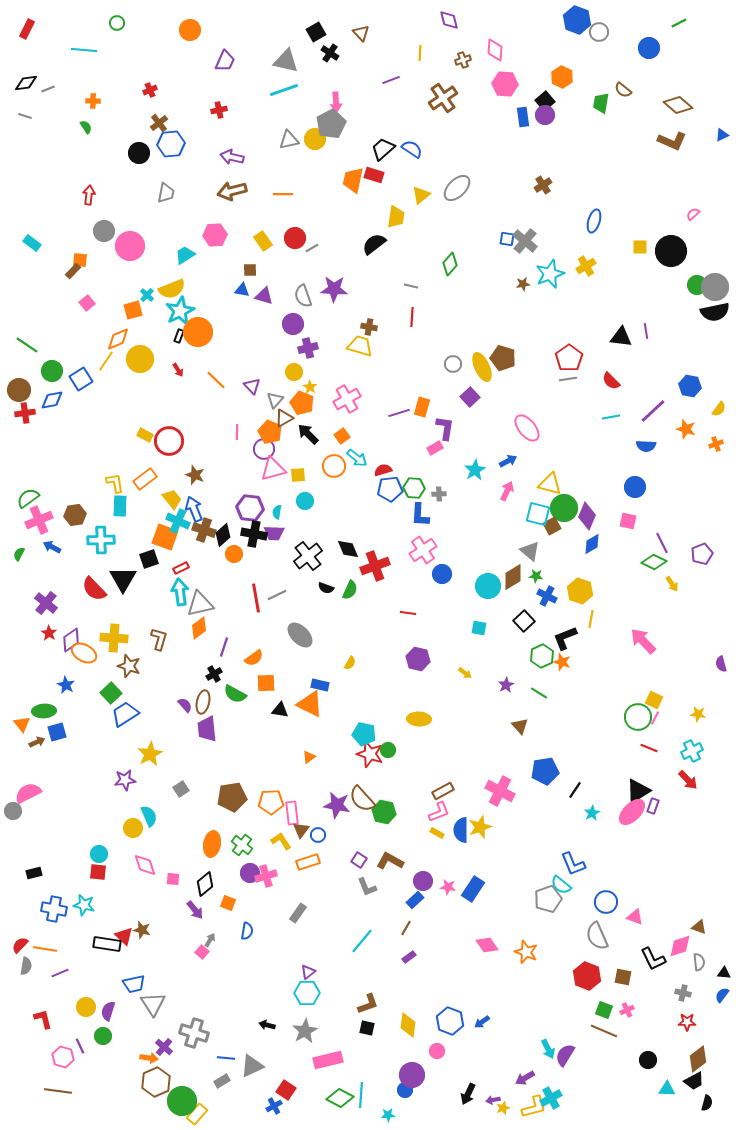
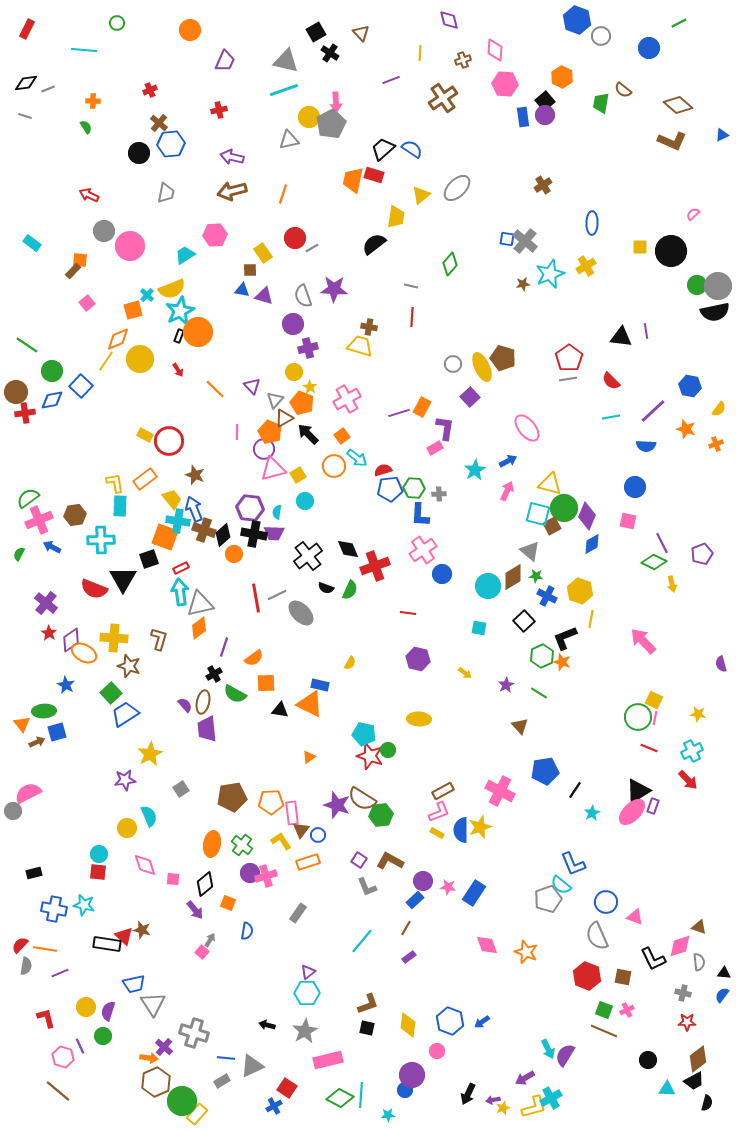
gray circle at (599, 32): moved 2 px right, 4 px down
brown cross at (159, 123): rotated 12 degrees counterclockwise
yellow circle at (315, 139): moved 6 px left, 22 px up
orange line at (283, 194): rotated 72 degrees counterclockwise
red arrow at (89, 195): rotated 72 degrees counterclockwise
blue ellipse at (594, 221): moved 2 px left, 2 px down; rotated 15 degrees counterclockwise
yellow rectangle at (263, 241): moved 12 px down
gray circle at (715, 287): moved 3 px right, 1 px up
blue square at (81, 379): moved 7 px down; rotated 15 degrees counterclockwise
orange line at (216, 380): moved 1 px left, 9 px down
brown circle at (19, 390): moved 3 px left, 2 px down
orange rectangle at (422, 407): rotated 12 degrees clockwise
yellow square at (298, 475): rotated 28 degrees counterclockwise
cyan cross at (178, 521): rotated 15 degrees counterclockwise
yellow arrow at (672, 584): rotated 21 degrees clockwise
red semicircle at (94, 589): rotated 24 degrees counterclockwise
gray ellipse at (300, 635): moved 1 px right, 22 px up
pink line at (655, 718): rotated 16 degrees counterclockwise
red star at (370, 754): moved 2 px down
brown semicircle at (362, 799): rotated 16 degrees counterclockwise
purple star at (337, 805): rotated 8 degrees clockwise
green hexagon at (384, 812): moved 3 px left, 3 px down; rotated 20 degrees counterclockwise
yellow circle at (133, 828): moved 6 px left
blue rectangle at (473, 889): moved 1 px right, 4 px down
pink diamond at (487, 945): rotated 15 degrees clockwise
red L-shape at (43, 1019): moved 3 px right, 1 px up
red square at (286, 1090): moved 1 px right, 2 px up
brown line at (58, 1091): rotated 32 degrees clockwise
